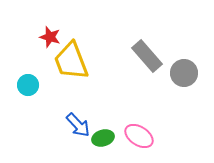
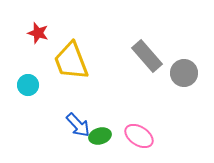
red star: moved 12 px left, 4 px up
green ellipse: moved 3 px left, 2 px up
